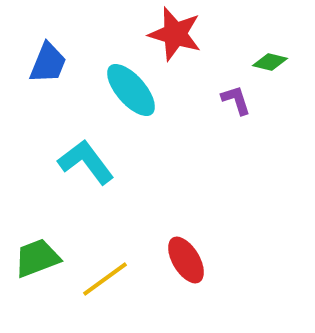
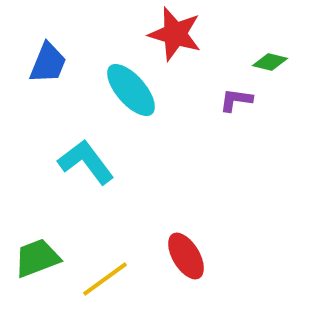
purple L-shape: rotated 64 degrees counterclockwise
red ellipse: moved 4 px up
